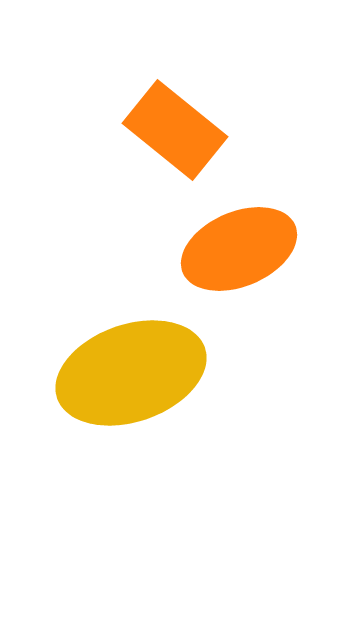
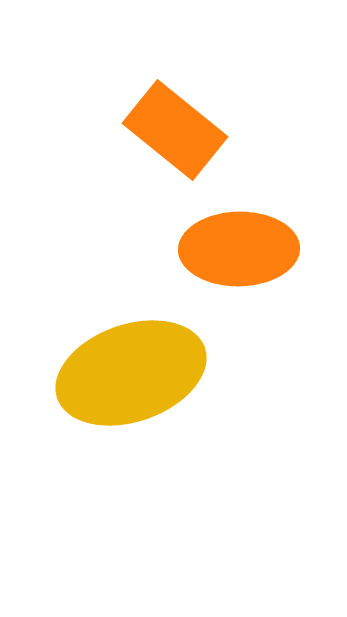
orange ellipse: rotated 22 degrees clockwise
